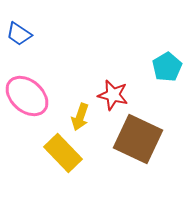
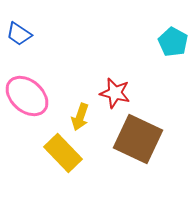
cyan pentagon: moved 6 px right, 25 px up; rotated 12 degrees counterclockwise
red star: moved 2 px right, 2 px up
